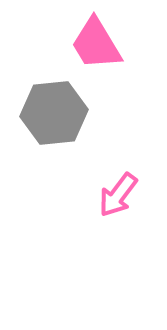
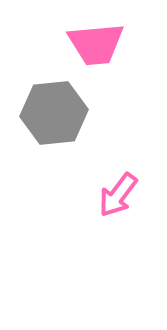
pink trapezoid: rotated 64 degrees counterclockwise
